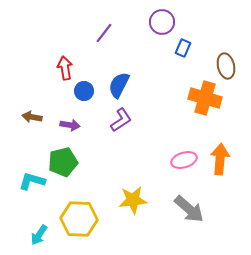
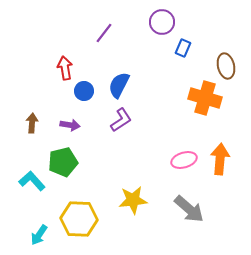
brown arrow: moved 6 px down; rotated 84 degrees clockwise
cyan L-shape: rotated 32 degrees clockwise
